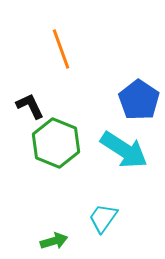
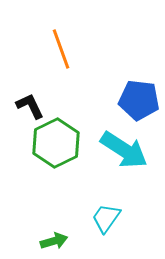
blue pentagon: rotated 27 degrees counterclockwise
green hexagon: rotated 12 degrees clockwise
cyan trapezoid: moved 3 px right
